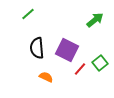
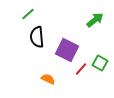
black semicircle: moved 11 px up
green square: rotated 21 degrees counterclockwise
red line: moved 1 px right
orange semicircle: moved 2 px right, 2 px down
